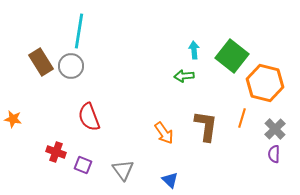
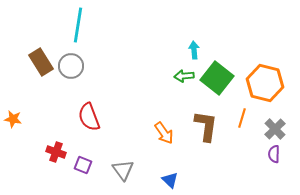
cyan line: moved 1 px left, 6 px up
green square: moved 15 px left, 22 px down
